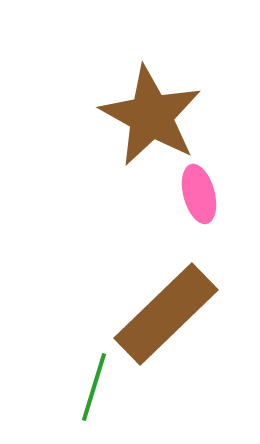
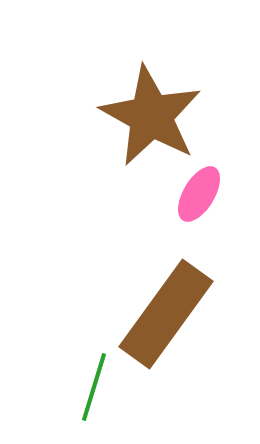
pink ellipse: rotated 46 degrees clockwise
brown rectangle: rotated 10 degrees counterclockwise
